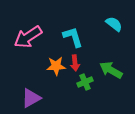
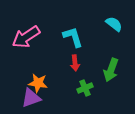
pink arrow: moved 2 px left
orange star: moved 18 px left, 17 px down; rotated 12 degrees clockwise
green arrow: rotated 100 degrees counterclockwise
green cross: moved 6 px down
purple triangle: rotated 10 degrees clockwise
